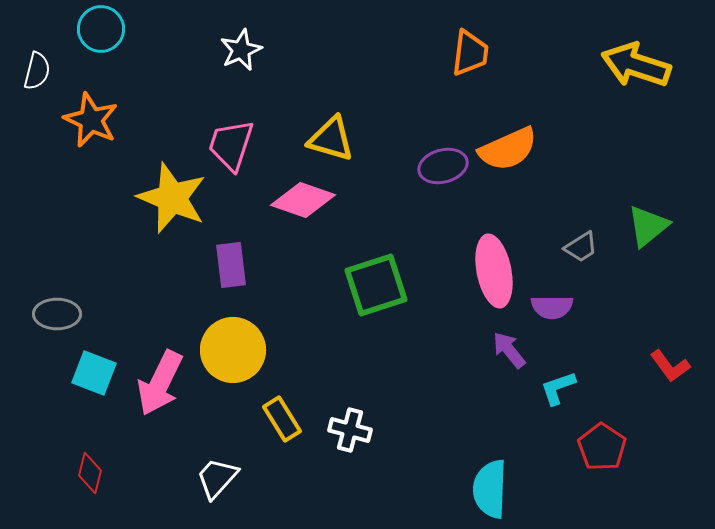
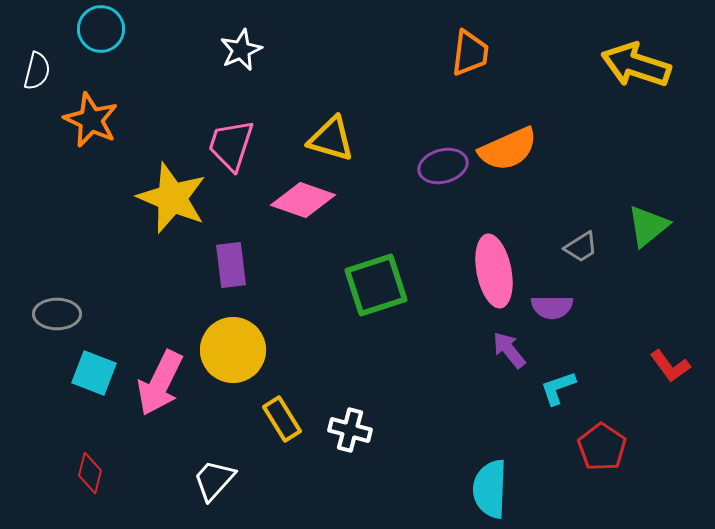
white trapezoid: moved 3 px left, 2 px down
